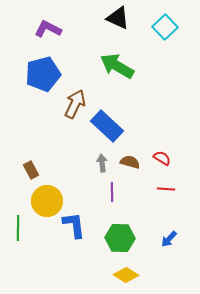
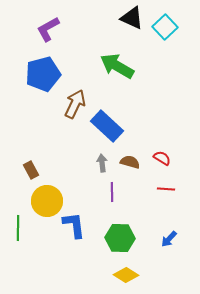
black triangle: moved 14 px right
purple L-shape: rotated 56 degrees counterclockwise
